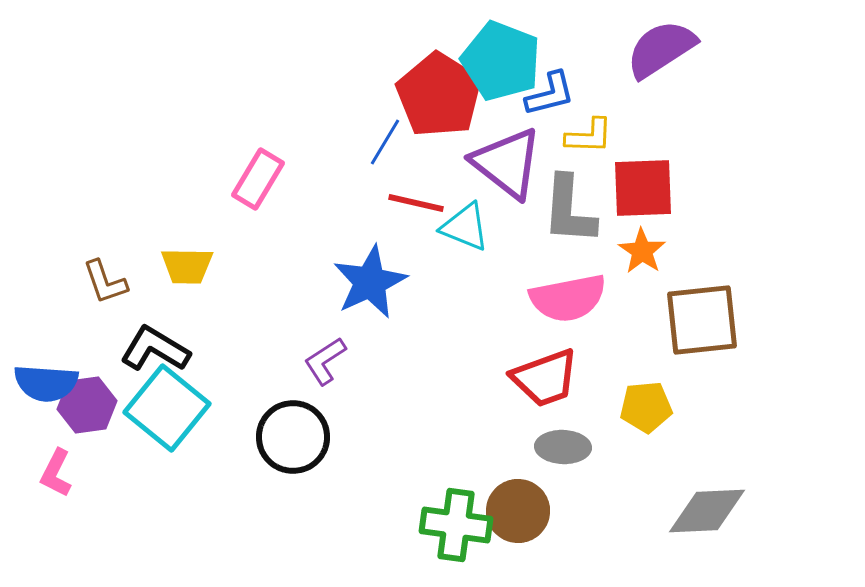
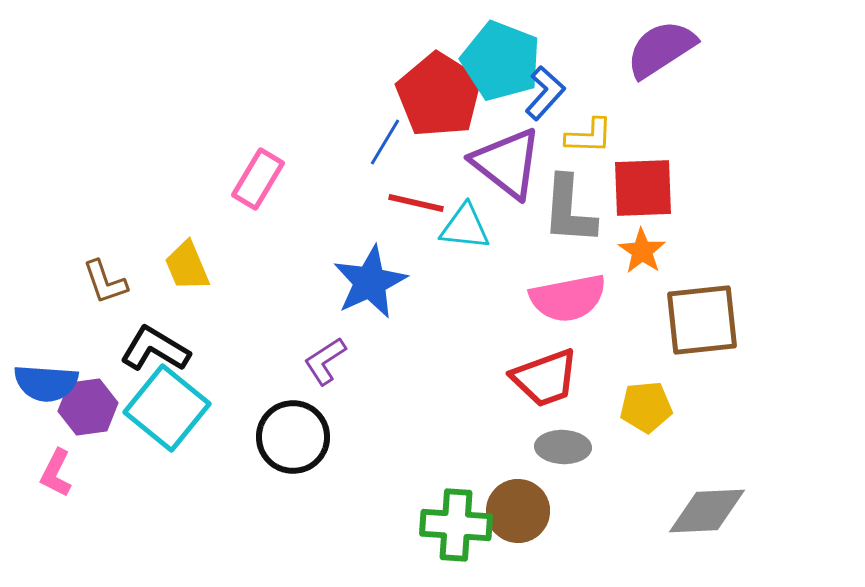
blue L-shape: moved 5 px left, 1 px up; rotated 34 degrees counterclockwise
cyan triangle: rotated 16 degrees counterclockwise
yellow trapezoid: rotated 66 degrees clockwise
purple hexagon: moved 1 px right, 2 px down
green cross: rotated 4 degrees counterclockwise
